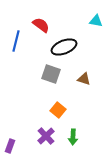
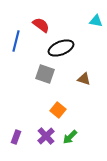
black ellipse: moved 3 px left, 1 px down
gray square: moved 6 px left
green arrow: moved 3 px left; rotated 42 degrees clockwise
purple rectangle: moved 6 px right, 9 px up
